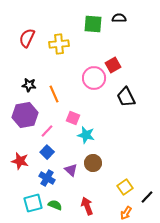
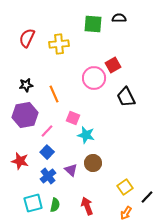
black star: moved 3 px left; rotated 16 degrees counterclockwise
blue cross: moved 1 px right, 2 px up; rotated 21 degrees clockwise
green semicircle: rotated 80 degrees clockwise
